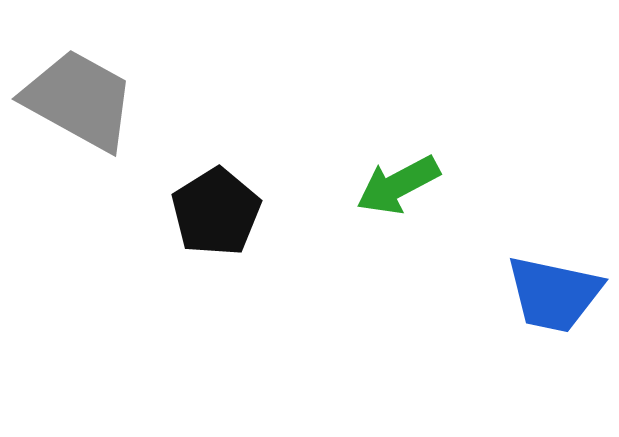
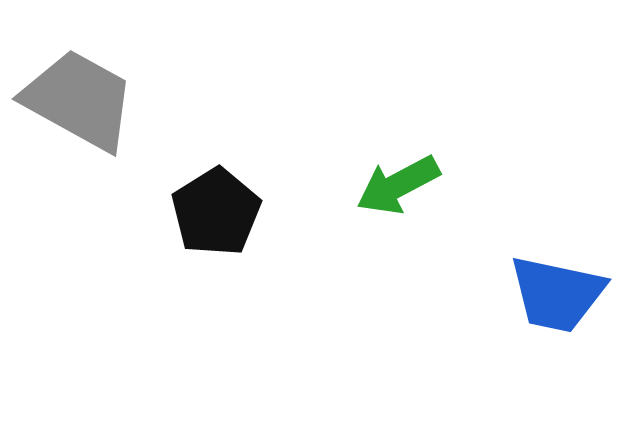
blue trapezoid: moved 3 px right
